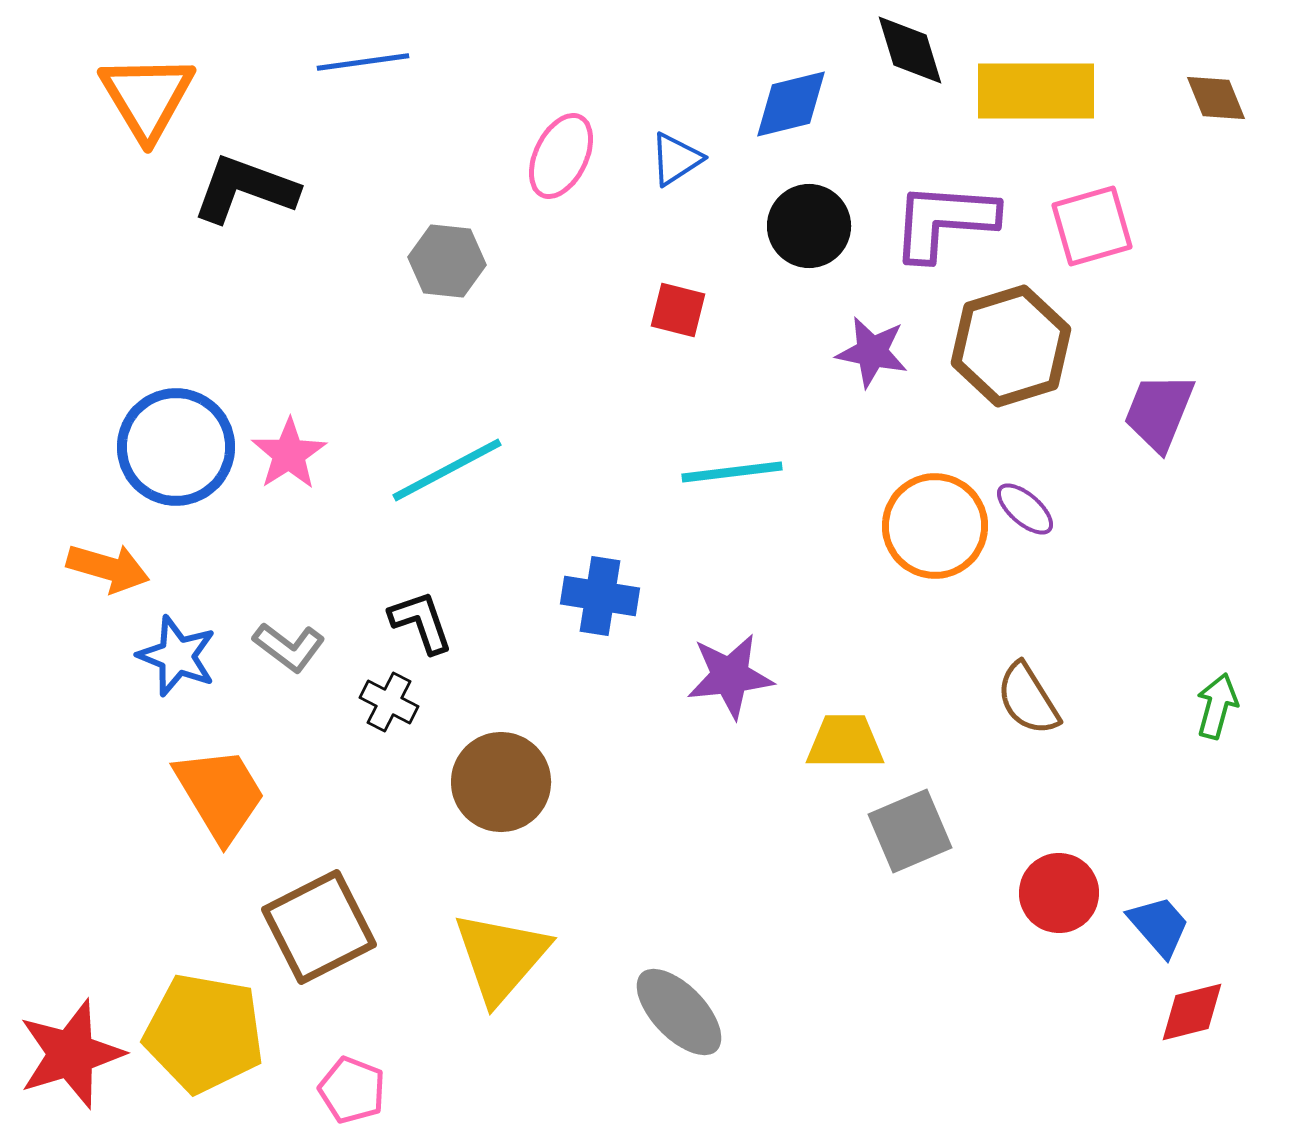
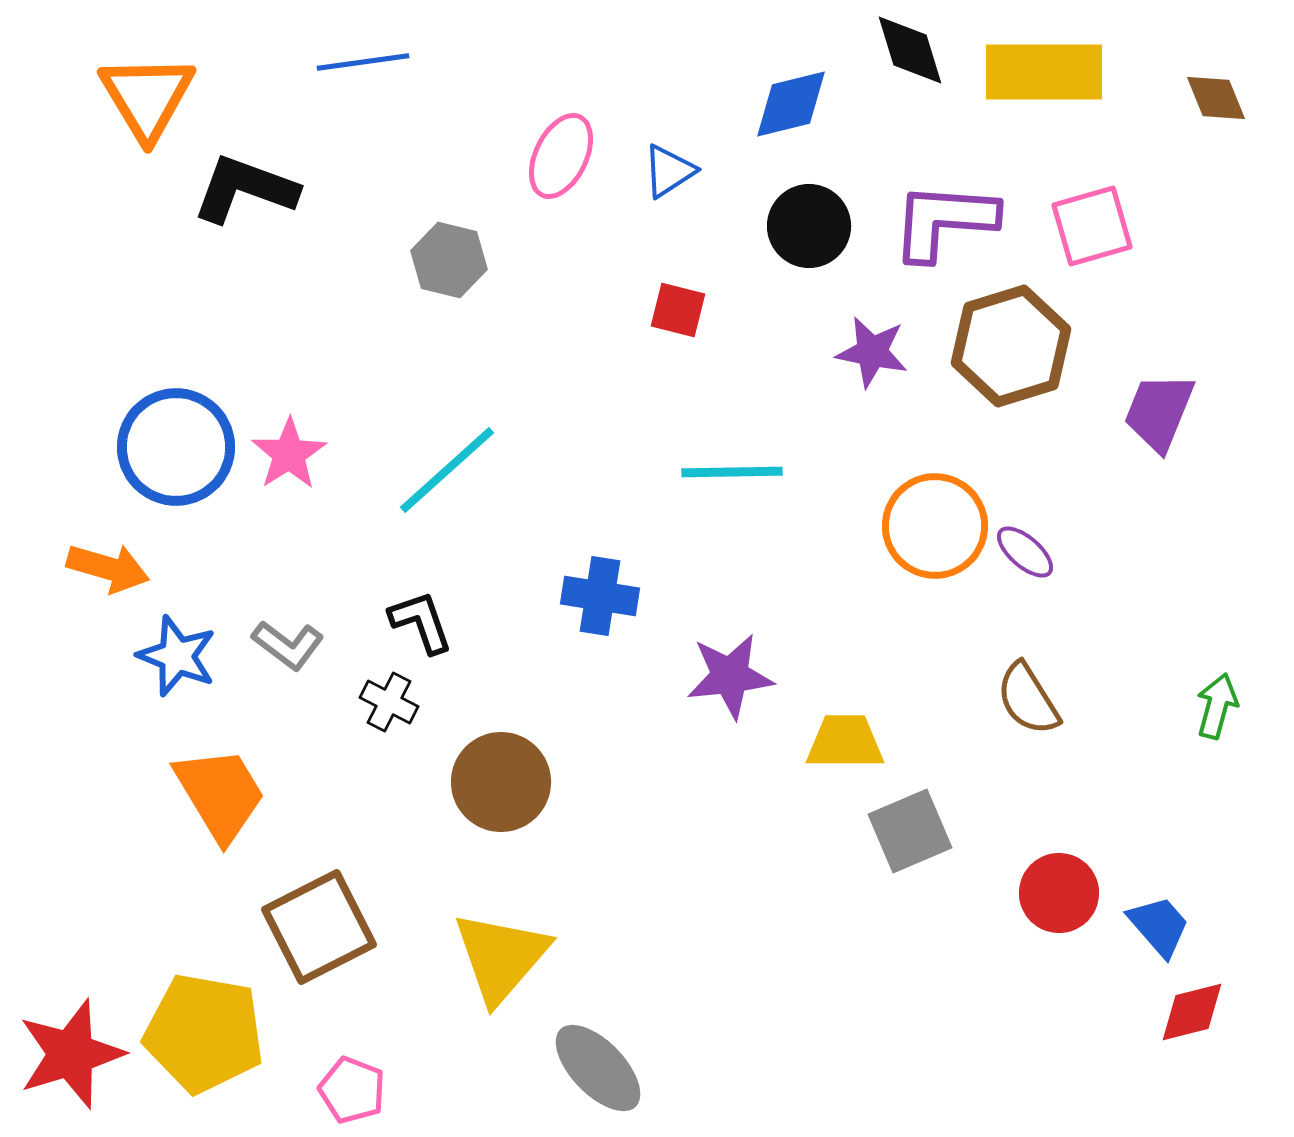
yellow rectangle at (1036, 91): moved 8 px right, 19 px up
blue triangle at (676, 159): moved 7 px left, 12 px down
gray hexagon at (447, 261): moved 2 px right, 1 px up; rotated 8 degrees clockwise
cyan line at (447, 470): rotated 14 degrees counterclockwise
cyan line at (732, 472): rotated 6 degrees clockwise
purple ellipse at (1025, 509): moved 43 px down
gray L-shape at (289, 647): moved 1 px left, 2 px up
gray ellipse at (679, 1012): moved 81 px left, 56 px down
